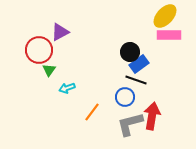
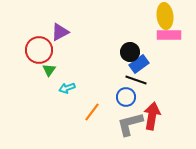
yellow ellipse: rotated 50 degrees counterclockwise
blue circle: moved 1 px right
